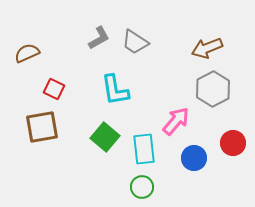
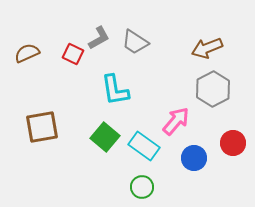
red square: moved 19 px right, 35 px up
cyan rectangle: moved 3 px up; rotated 48 degrees counterclockwise
